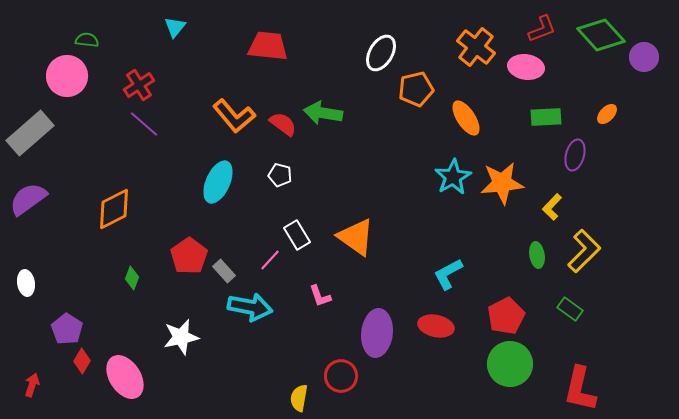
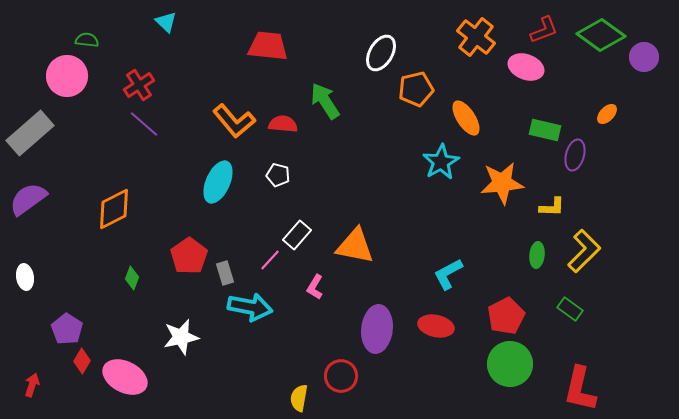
cyan triangle at (175, 27): moved 9 px left, 5 px up; rotated 25 degrees counterclockwise
red L-shape at (542, 29): moved 2 px right, 1 px down
green diamond at (601, 35): rotated 12 degrees counterclockwise
orange cross at (476, 47): moved 10 px up
pink ellipse at (526, 67): rotated 12 degrees clockwise
green arrow at (323, 113): moved 2 px right, 12 px up; rotated 48 degrees clockwise
orange L-shape at (234, 116): moved 5 px down
green rectangle at (546, 117): moved 1 px left, 13 px down; rotated 16 degrees clockwise
red semicircle at (283, 124): rotated 32 degrees counterclockwise
white pentagon at (280, 175): moved 2 px left
cyan star at (453, 177): moved 12 px left, 15 px up
yellow L-shape at (552, 207): rotated 132 degrees counterclockwise
white rectangle at (297, 235): rotated 72 degrees clockwise
orange triangle at (356, 237): moved 1 px left, 9 px down; rotated 24 degrees counterclockwise
green ellipse at (537, 255): rotated 15 degrees clockwise
gray rectangle at (224, 271): moved 1 px right, 2 px down; rotated 25 degrees clockwise
white ellipse at (26, 283): moved 1 px left, 6 px up
pink L-shape at (320, 296): moved 5 px left, 9 px up; rotated 50 degrees clockwise
purple ellipse at (377, 333): moved 4 px up
pink ellipse at (125, 377): rotated 30 degrees counterclockwise
